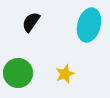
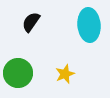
cyan ellipse: rotated 20 degrees counterclockwise
